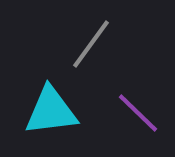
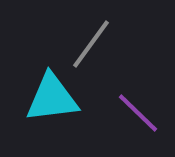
cyan triangle: moved 1 px right, 13 px up
